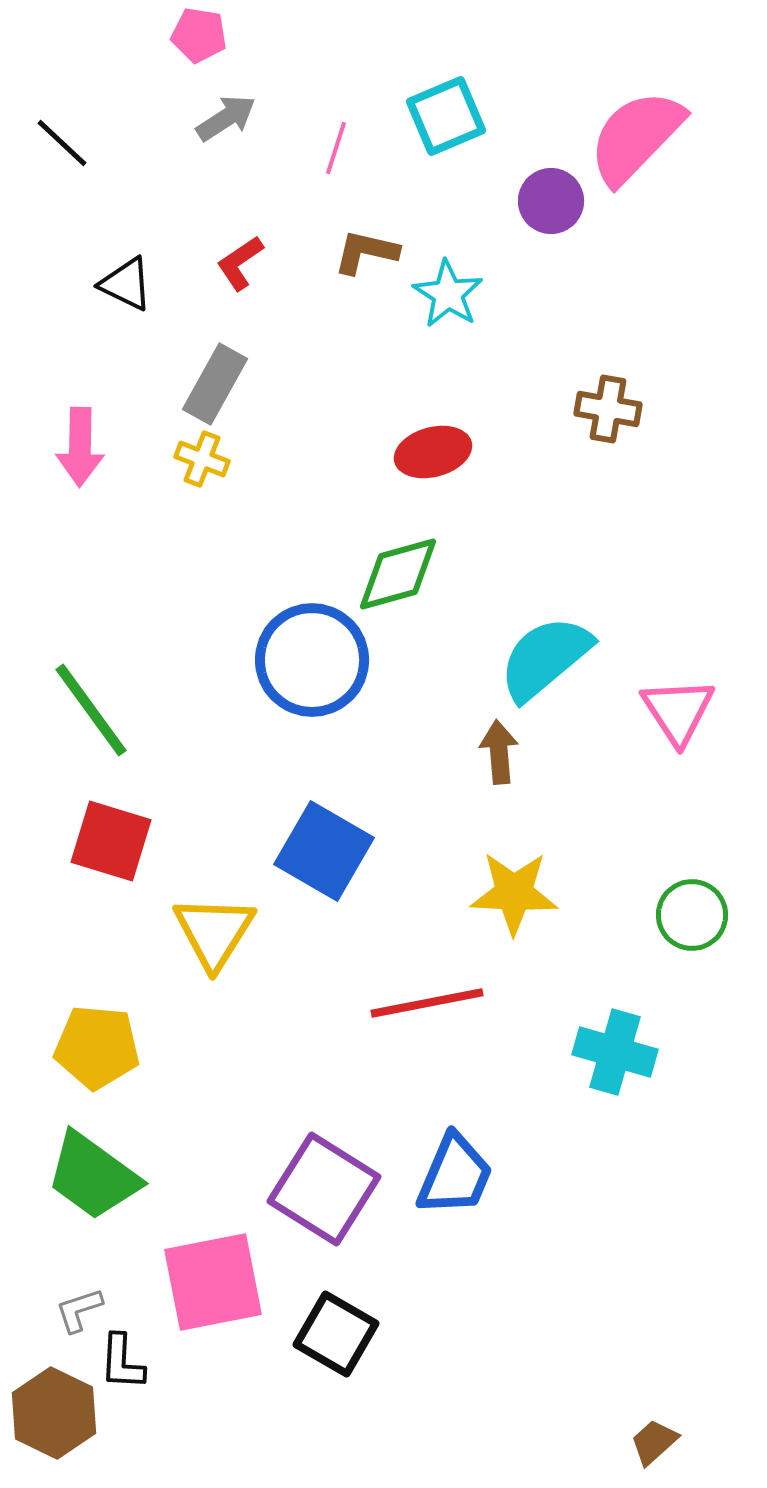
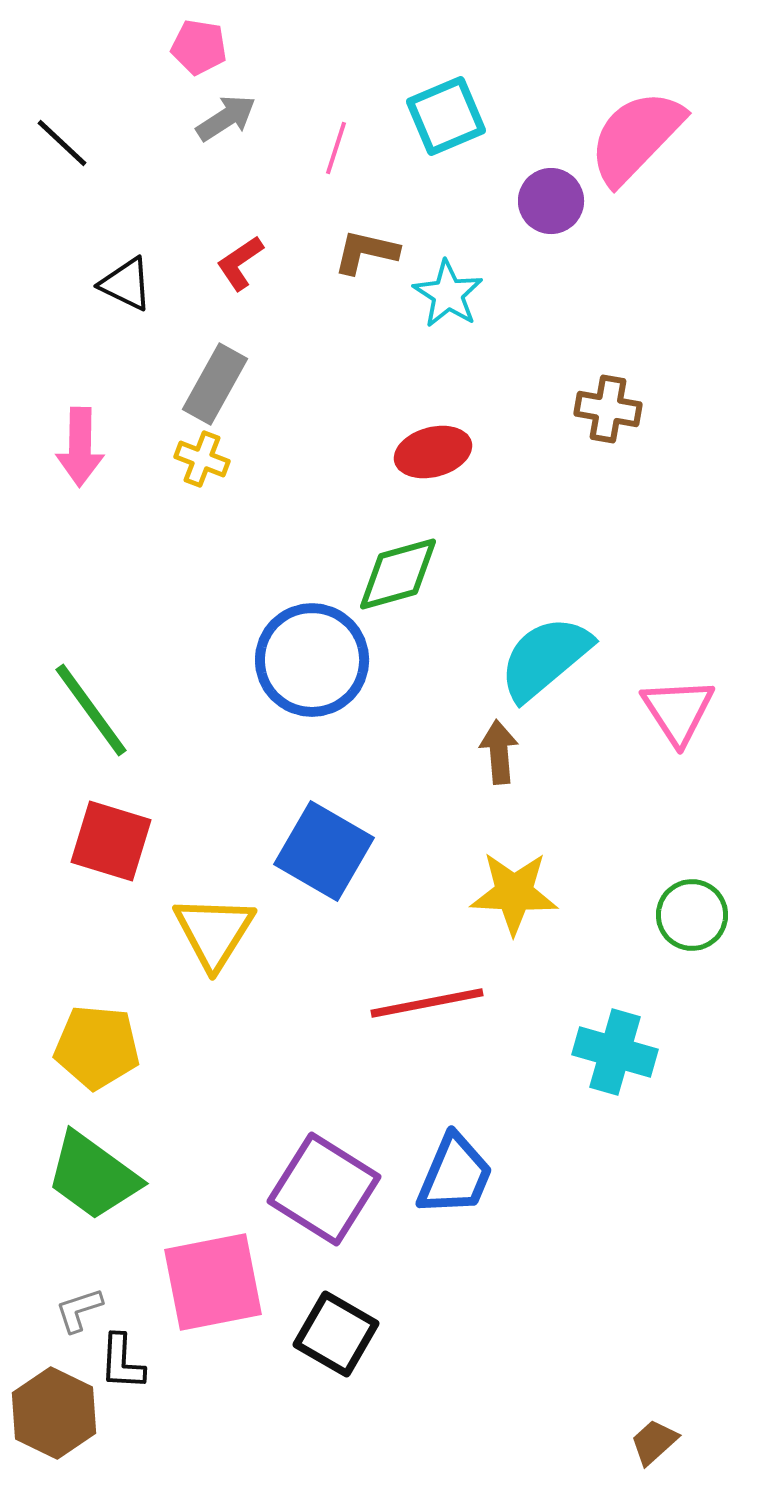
pink pentagon: moved 12 px down
